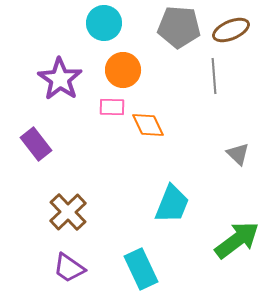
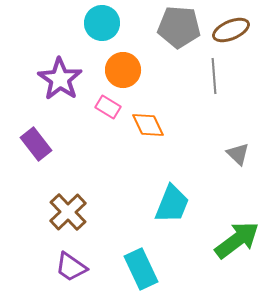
cyan circle: moved 2 px left
pink rectangle: moved 4 px left; rotated 30 degrees clockwise
purple trapezoid: moved 2 px right, 1 px up
